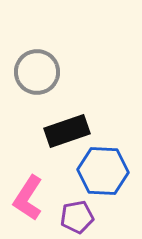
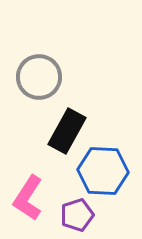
gray circle: moved 2 px right, 5 px down
black rectangle: rotated 42 degrees counterclockwise
purple pentagon: moved 2 px up; rotated 8 degrees counterclockwise
